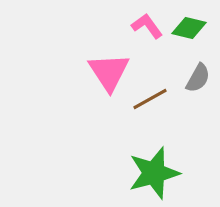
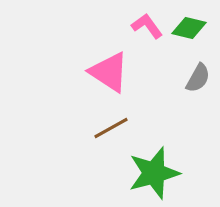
pink triangle: rotated 24 degrees counterclockwise
brown line: moved 39 px left, 29 px down
